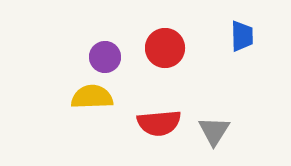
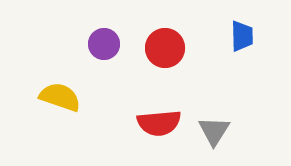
purple circle: moved 1 px left, 13 px up
yellow semicircle: moved 32 px left; rotated 21 degrees clockwise
